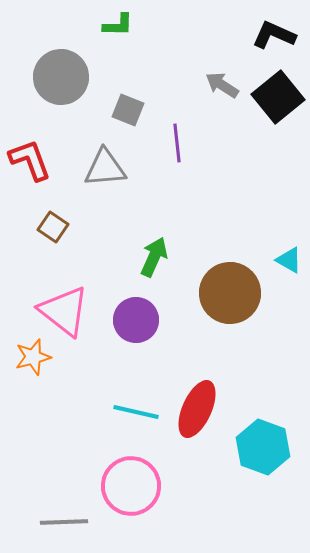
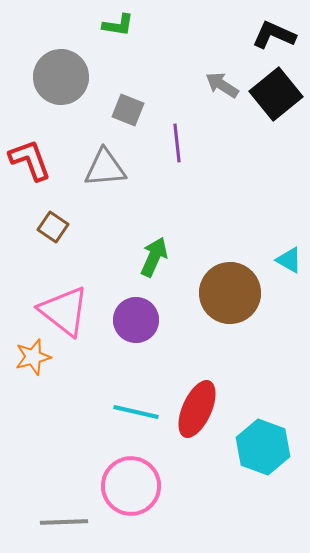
green L-shape: rotated 8 degrees clockwise
black square: moved 2 px left, 3 px up
